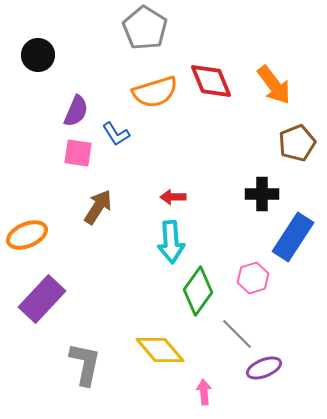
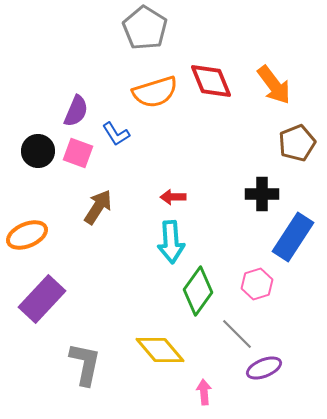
black circle: moved 96 px down
pink square: rotated 12 degrees clockwise
pink hexagon: moved 4 px right, 6 px down
